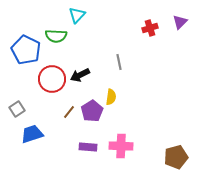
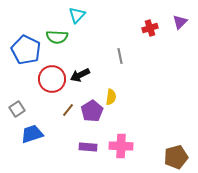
green semicircle: moved 1 px right, 1 px down
gray line: moved 1 px right, 6 px up
brown line: moved 1 px left, 2 px up
